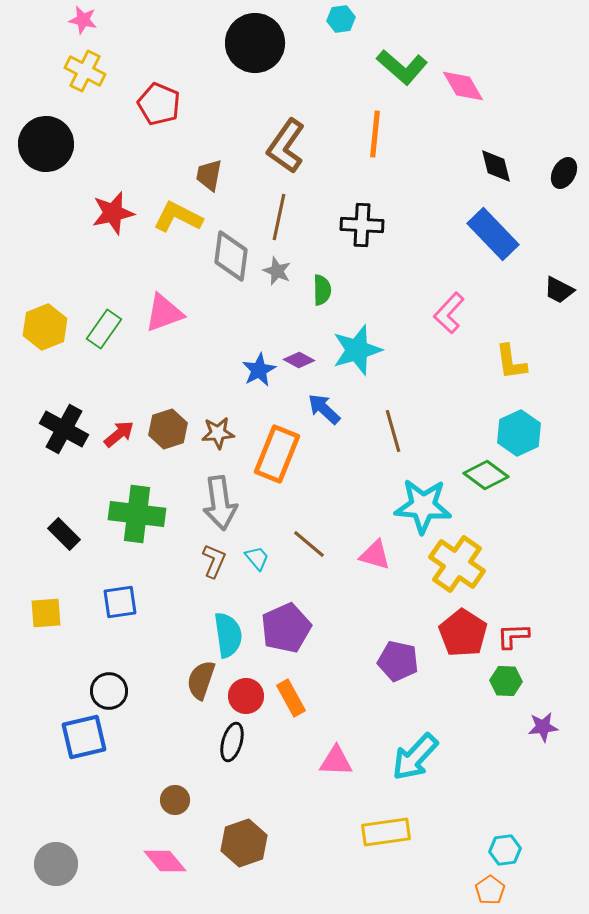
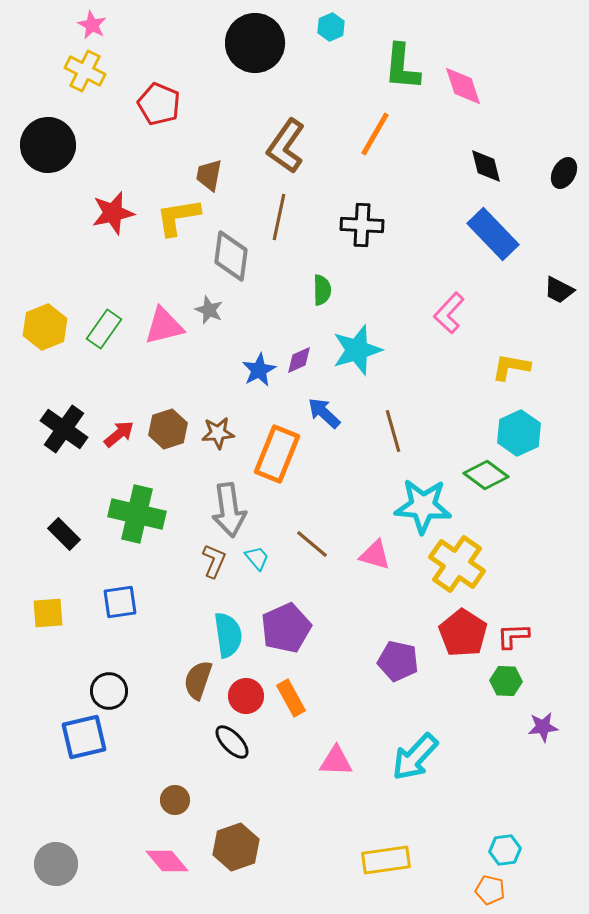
cyan hexagon at (341, 19): moved 10 px left, 8 px down; rotated 16 degrees counterclockwise
pink star at (83, 20): moved 9 px right, 5 px down; rotated 16 degrees clockwise
green L-shape at (402, 67): rotated 54 degrees clockwise
pink diamond at (463, 86): rotated 12 degrees clockwise
orange line at (375, 134): rotated 24 degrees clockwise
black circle at (46, 144): moved 2 px right, 1 px down
black diamond at (496, 166): moved 10 px left
yellow L-shape at (178, 217): rotated 36 degrees counterclockwise
gray star at (277, 271): moved 68 px left, 39 px down
pink triangle at (164, 313): moved 13 px down; rotated 6 degrees clockwise
purple diamond at (299, 360): rotated 52 degrees counterclockwise
yellow L-shape at (511, 362): moved 5 px down; rotated 108 degrees clockwise
blue arrow at (324, 409): moved 4 px down
black cross at (64, 429): rotated 6 degrees clockwise
gray arrow at (220, 503): moved 9 px right, 7 px down
green cross at (137, 514): rotated 6 degrees clockwise
brown line at (309, 544): moved 3 px right
yellow square at (46, 613): moved 2 px right
brown semicircle at (201, 680): moved 3 px left
black ellipse at (232, 742): rotated 60 degrees counterclockwise
yellow rectangle at (386, 832): moved 28 px down
brown hexagon at (244, 843): moved 8 px left, 4 px down
pink diamond at (165, 861): moved 2 px right
orange pentagon at (490, 890): rotated 24 degrees counterclockwise
